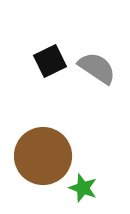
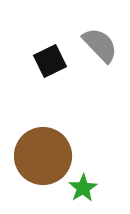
gray semicircle: moved 3 px right, 23 px up; rotated 12 degrees clockwise
green star: rotated 20 degrees clockwise
